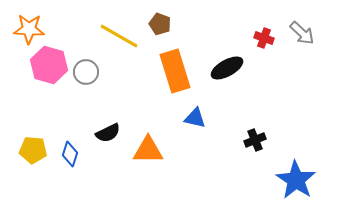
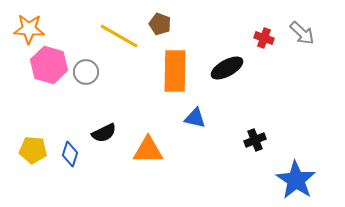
orange rectangle: rotated 18 degrees clockwise
black semicircle: moved 4 px left
